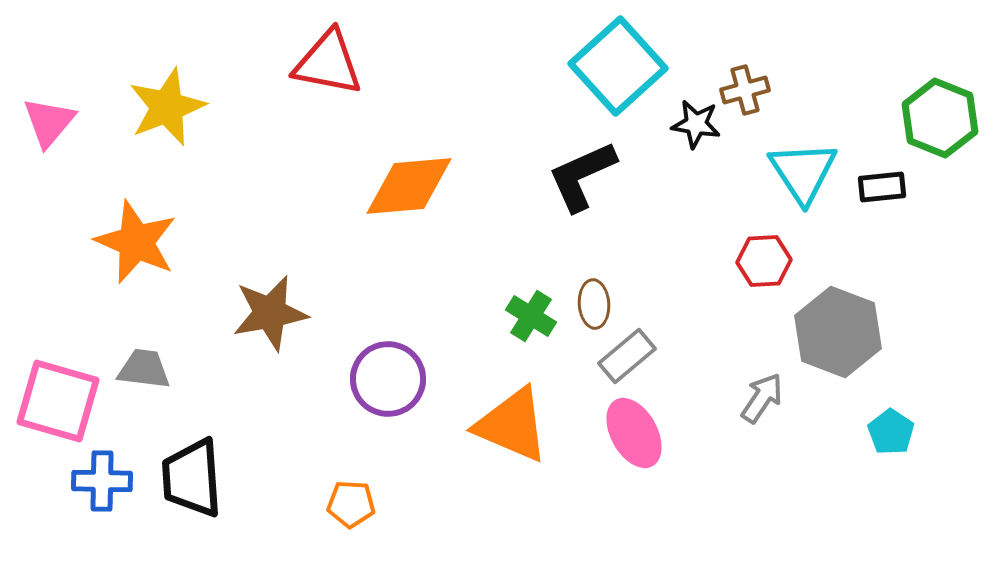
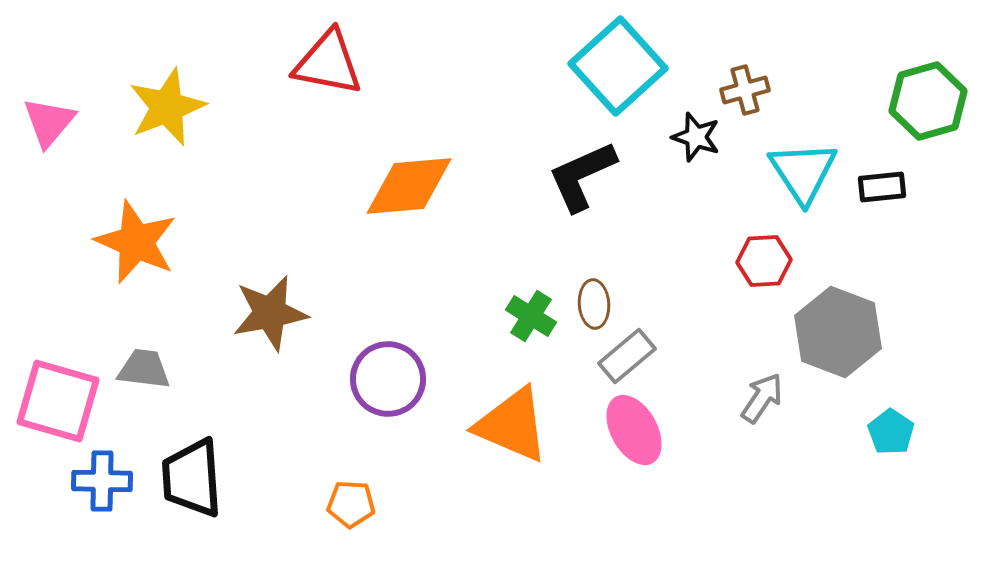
green hexagon: moved 12 px left, 17 px up; rotated 22 degrees clockwise
black star: moved 13 px down; rotated 9 degrees clockwise
pink ellipse: moved 3 px up
